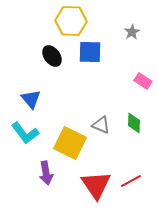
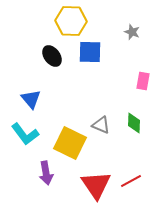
gray star: rotated 21 degrees counterclockwise
pink rectangle: rotated 66 degrees clockwise
cyan L-shape: moved 1 px down
